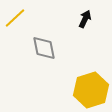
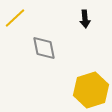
black arrow: rotated 150 degrees clockwise
